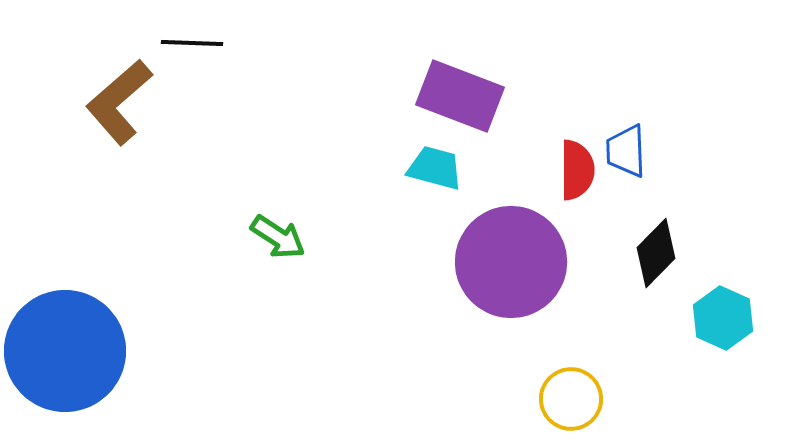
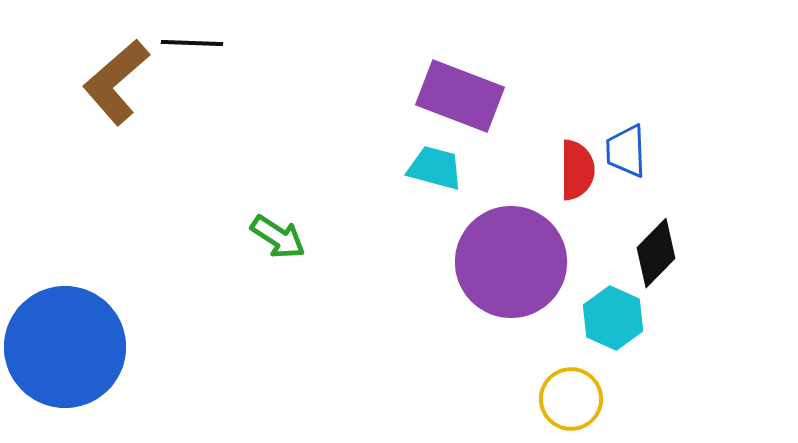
brown L-shape: moved 3 px left, 20 px up
cyan hexagon: moved 110 px left
blue circle: moved 4 px up
